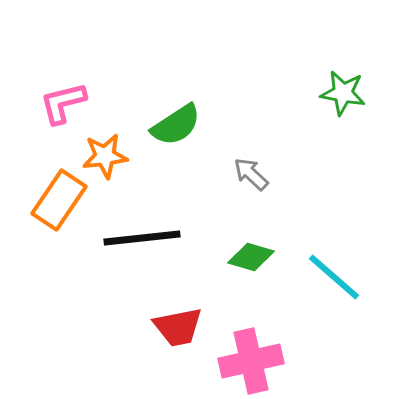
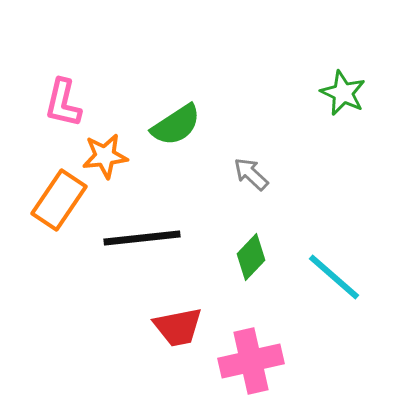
green star: rotated 15 degrees clockwise
pink L-shape: rotated 63 degrees counterclockwise
green diamond: rotated 63 degrees counterclockwise
